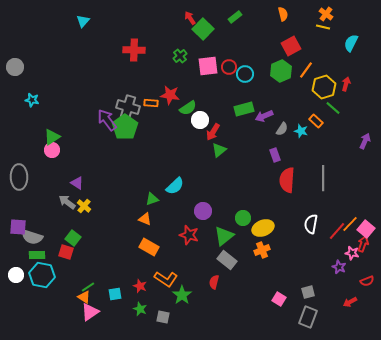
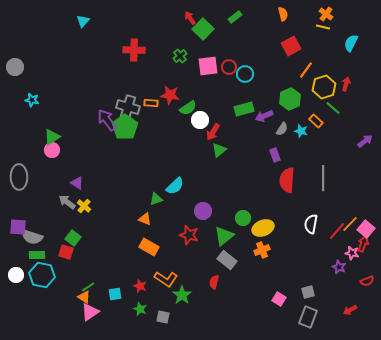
green hexagon at (281, 71): moved 9 px right, 28 px down
purple arrow at (365, 141): rotated 28 degrees clockwise
green triangle at (152, 199): moved 4 px right
red arrow at (350, 302): moved 8 px down
